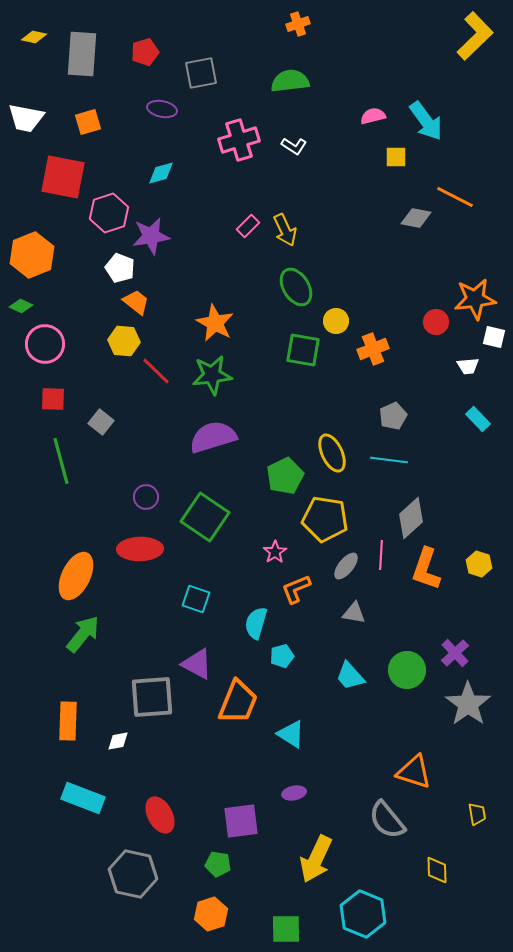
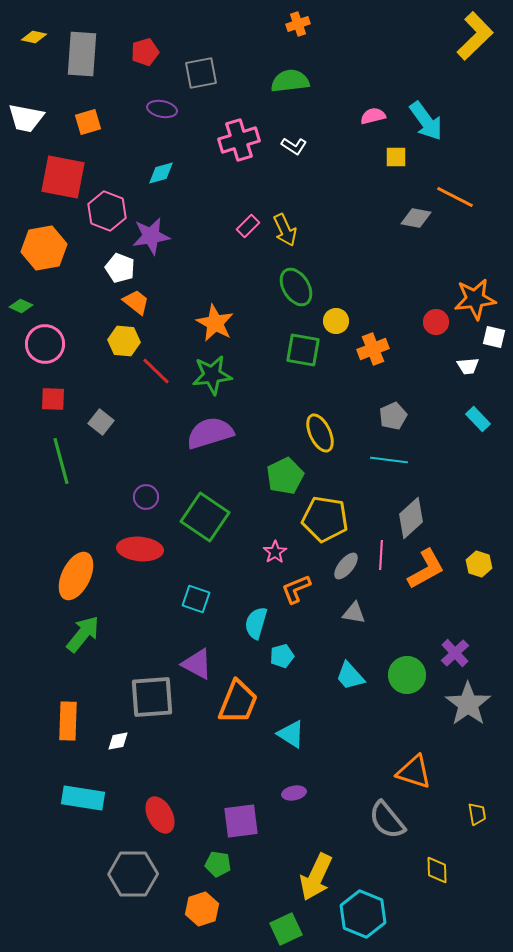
pink hexagon at (109, 213): moved 2 px left, 2 px up; rotated 21 degrees counterclockwise
orange hexagon at (32, 255): moved 12 px right, 7 px up; rotated 12 degrees clockwise
purple semicircle at (213, 437): moved 3 px left, 4 px up
yellow ellipse at (332, 453): moved 12 px left, 20 px up
red ellipse at (140, 549): rotated 6 degrees clockwise
orange L-shape at (426, 569): rotated 138 degrees counterclockwise
green circle at (407, 670): moved 5 px down
cyan rectangle at (83, 798): rotated 12 degrees counterclockwise
yellow arrow at (316, 859): moved 18 px down
gray hexagon at (133, 874): rotated 12 degrees counterclockwise
orange hexagon at (211, 914): moved 9 px left, 5 px up
green square at (286, 929): rotated 24 degrees counterclockwise
